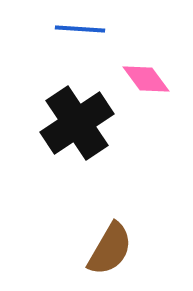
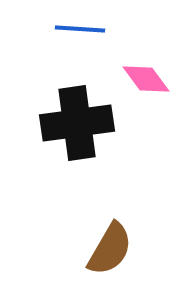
black cross: rotated 26 degrees clockwise
